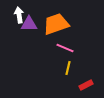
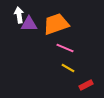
yellow line: rotated 72 degrees counterclockwise
